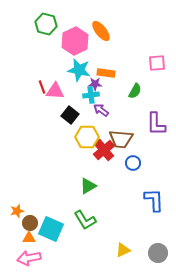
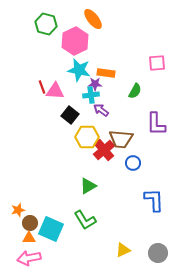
orange ellipse: moved 8 px left, 12 px up
orange star: moved 1 px right, 1 px up
